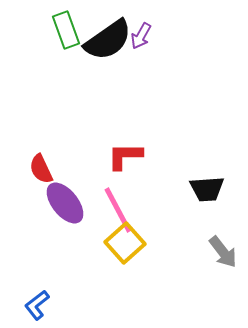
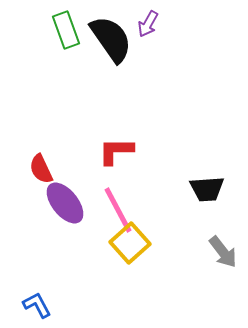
purple arrow: moved 7 px right, 12 px up
black semicircle: moved 3 px right, 1 px up; rotated 90 degrees counterclockwise
red L-shape: moved 9 px left, 5 px up
yellow square: moved 5 px right
blue L-shape: rotated 100 degrees clockwise
